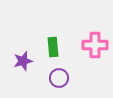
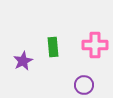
purple star: rotated 12 degrees counterclockwise
purple circle: moved 25 px right, 7 px down
